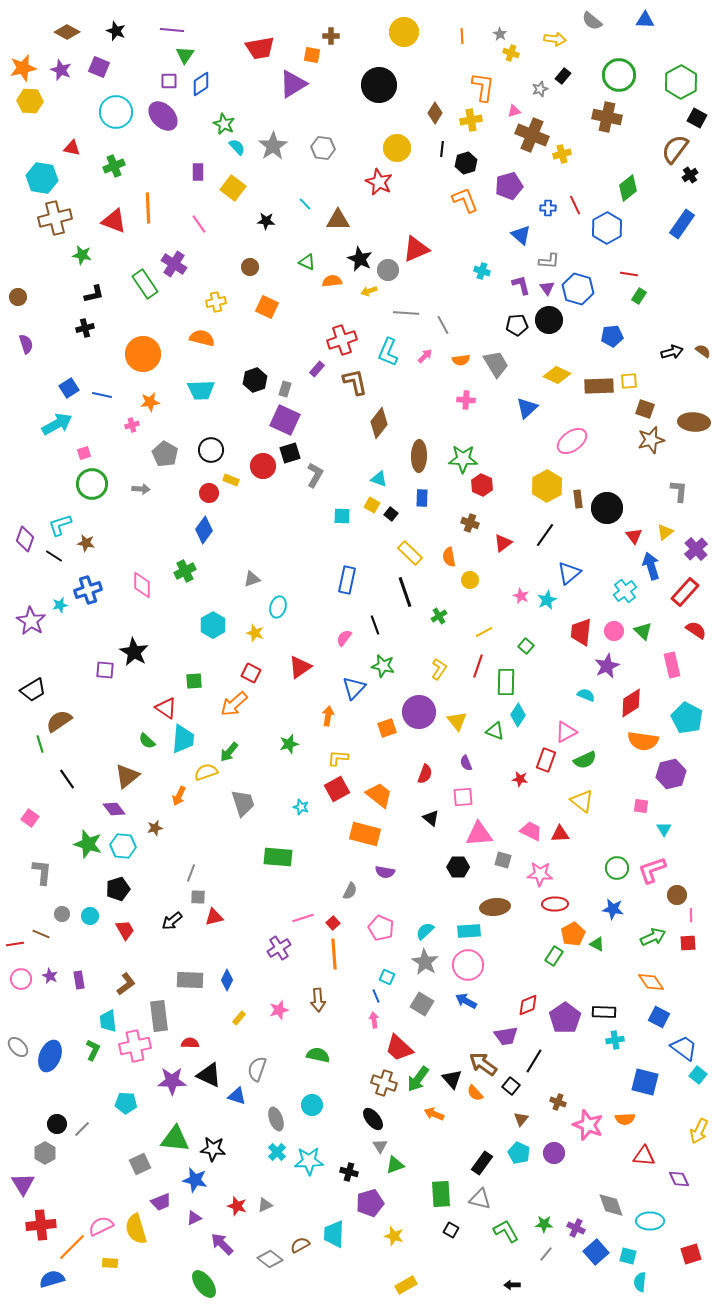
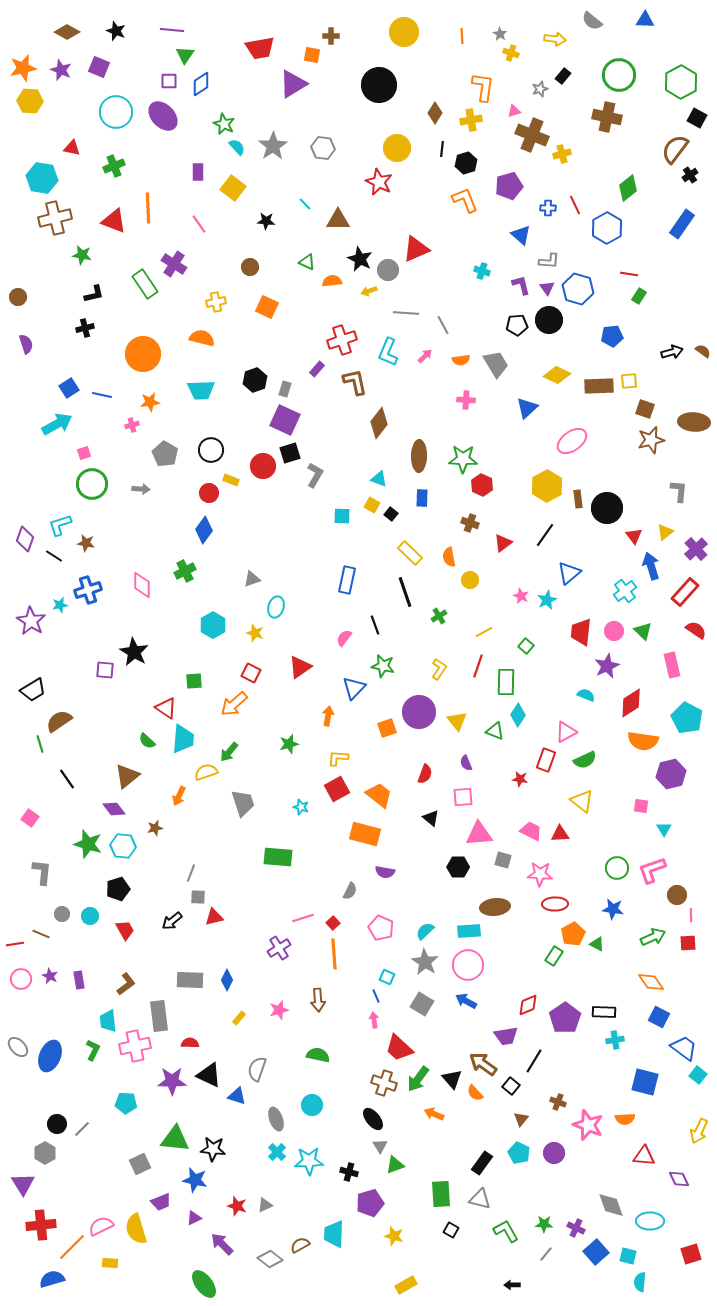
cyan ellipse at (278, 607): moved 2 px left
